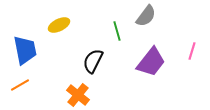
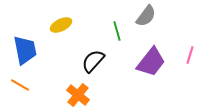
yellow ellipse: moved 2 px right
pink line: moved 2 px left, 4 px down
black semicircle: rotated 15 degrees clockwise
orange line: rotated 60 degrees clockwise
